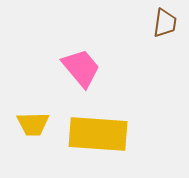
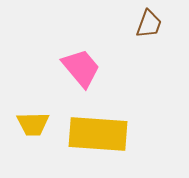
brown trapezoid: moved 16 px left, 1 px down; rotated 12 degrees clockwise
